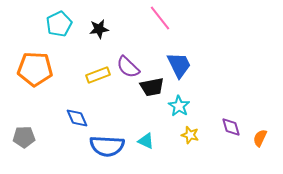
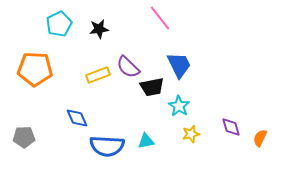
yellow star: moved 1 px right, 1 px up; rotated 30 degrees counterclockwise
cyan triangle: rotated 36 degrees counterclockwise
